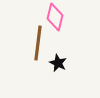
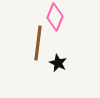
pink diamond: rotated 8 degrees clockwise
